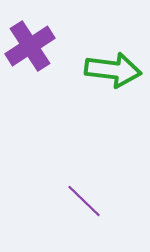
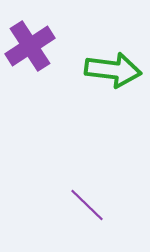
purple line: moved 3 px right, 4 px down
